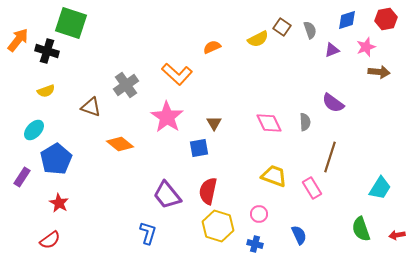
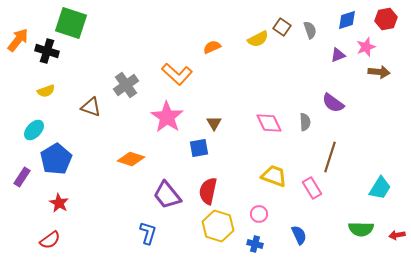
purple triangle at (332, 50): moved 6 px right, 5 px down
orange diamond at (120, 144): moved 11 px right, 15 px down; rotated 20 degrees counterclockwise
green semicircle at (361, 229): rotated 70 degrees counterclockwise
